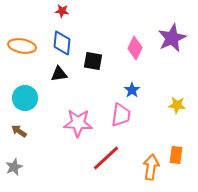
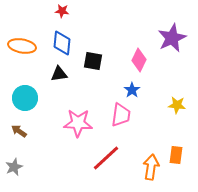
pink diamond: moved 4 px right, 12 px down
